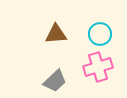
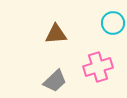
cyan circle: moved 13 px right, 11 px up
